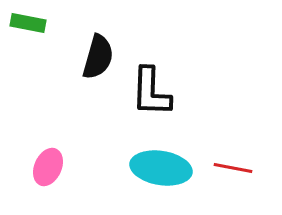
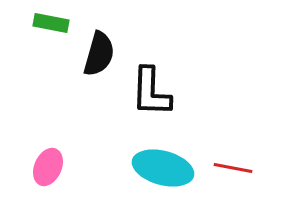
green rectangle: moved 23 px right
black semicircle: moved 1 px right, 3 px up
cyan ellipse: moved 2 px right; rotated 6 degrees clockwise
